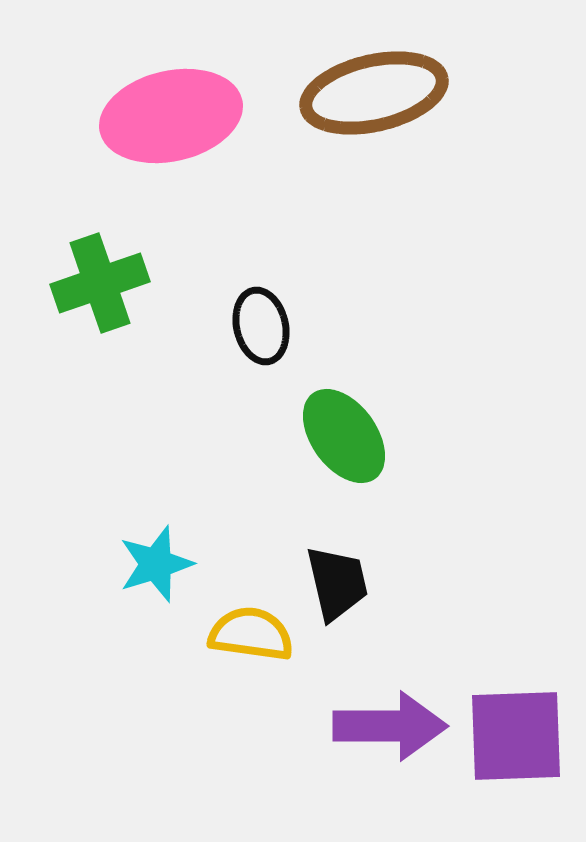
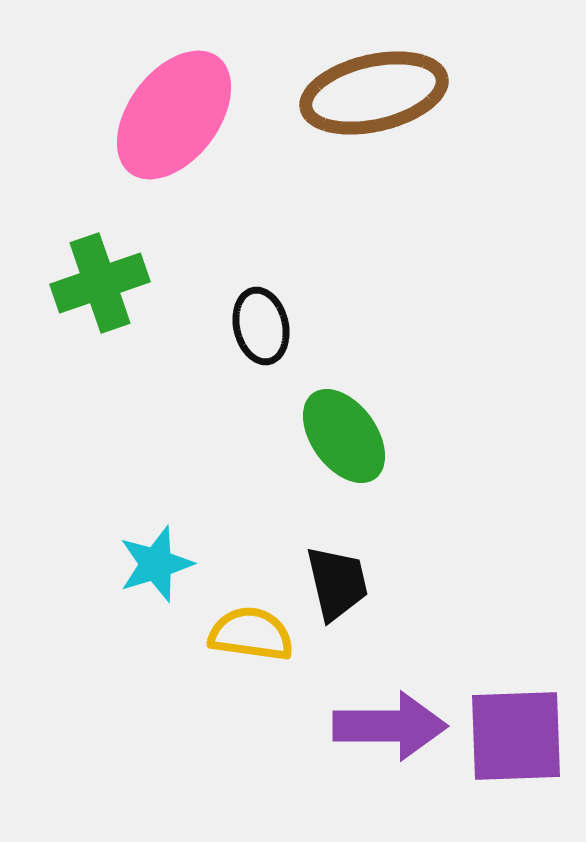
pink ellipse: moved 3 px right, 1 px up; rotated 40 degrees counterclockwise
